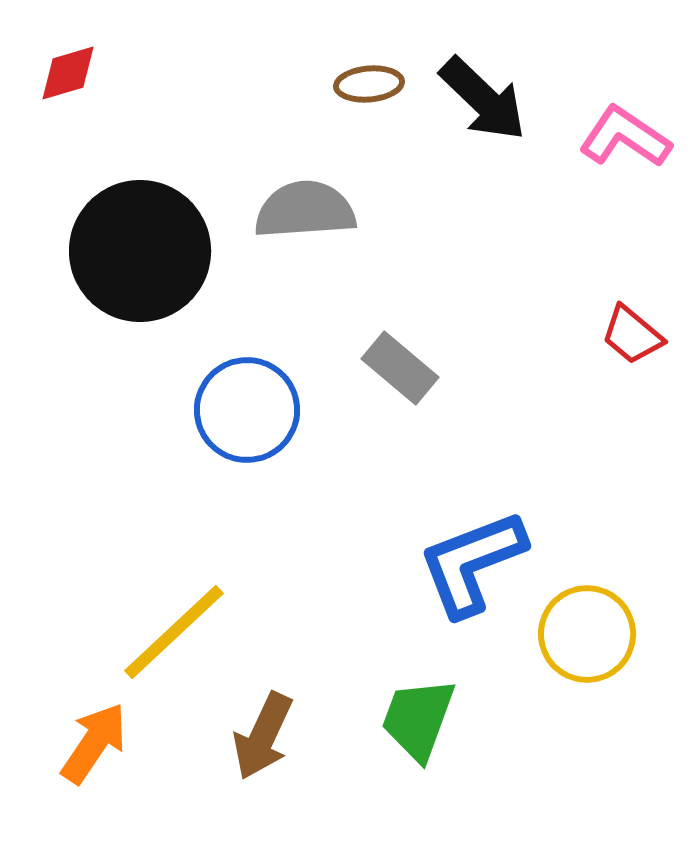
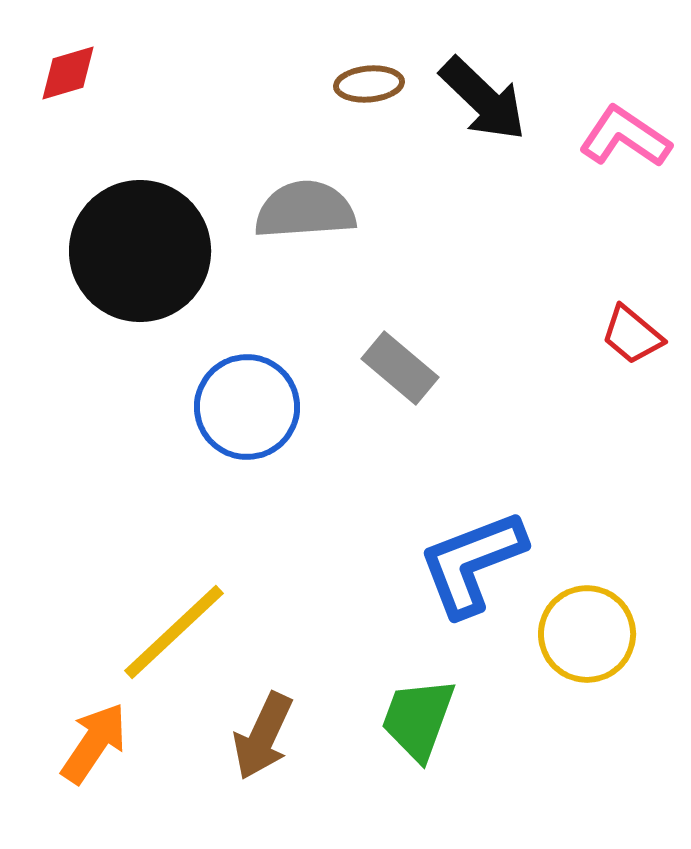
blue circle: moved 3 px up
